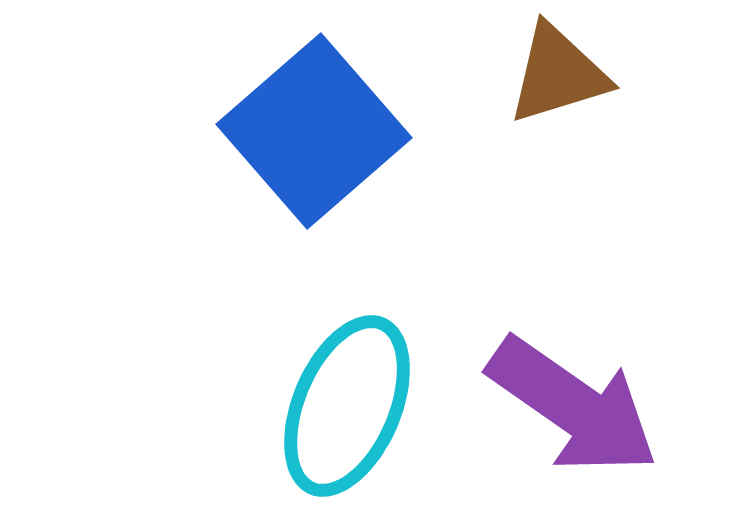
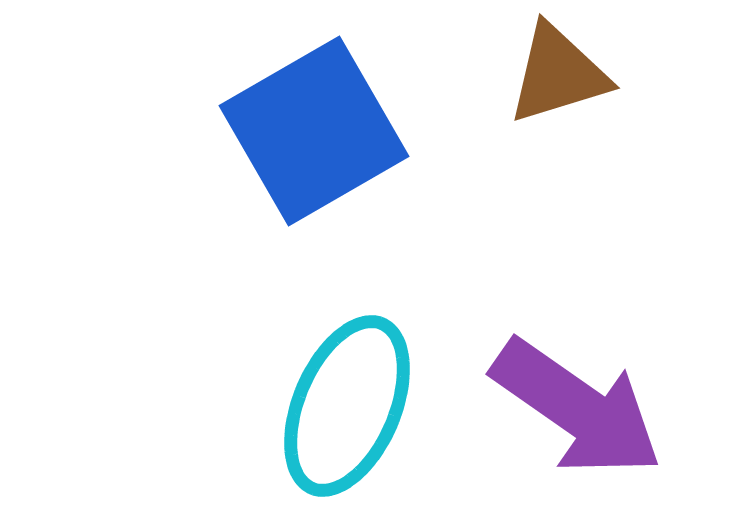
blue square: rotated 11 degrees clockwise
purple arrow: moved 4 px right, 2 px down
